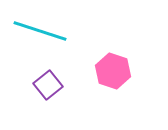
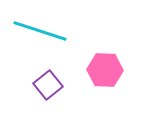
pink hexagon: moved 8 px left, 1 px up; rotated 16 degrees counterclockwise
